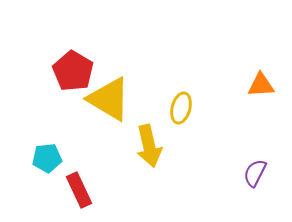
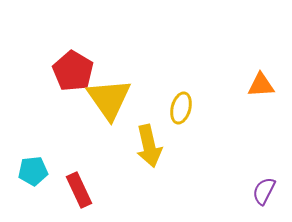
yellow triangle: rotated 24 degrees clockwise
cyan pentagon: moved 14 px left, 13 px down
purple semicircle: moved 9 px right, 18 px down
